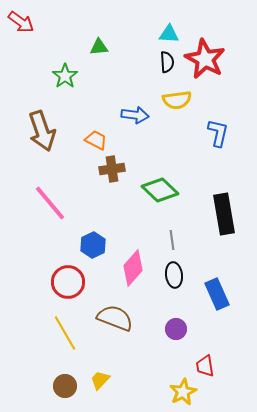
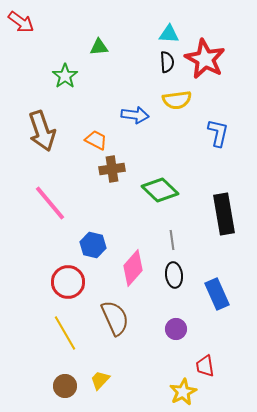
blue hexagon: rotated 20 degrees counterclockwise
brown semicircle: rotated 45 degrees clockwise
